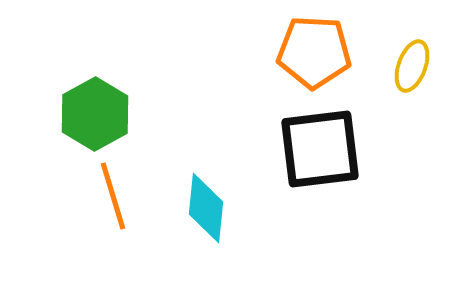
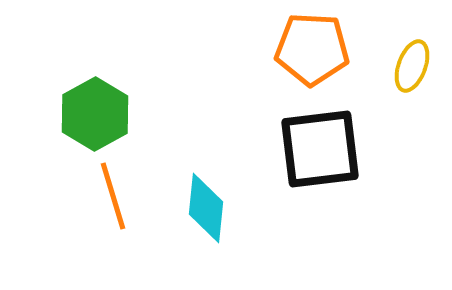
orange pentagon: moved 2 px left, 3 px up
